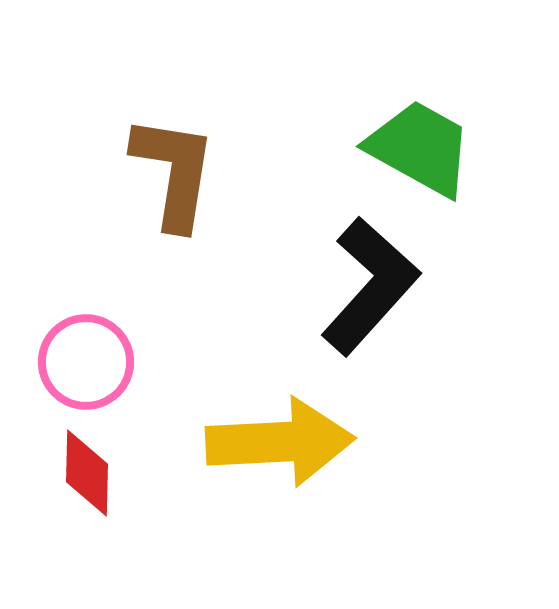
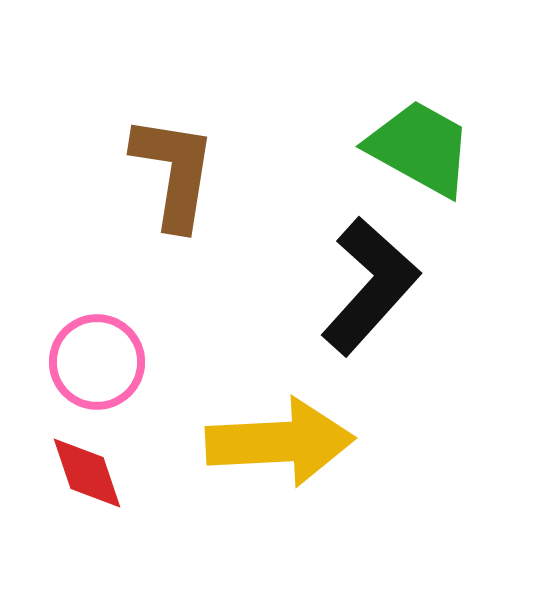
pink circle: moved 11 px right
red diamond: rotated 20 degrees counterclockwise
